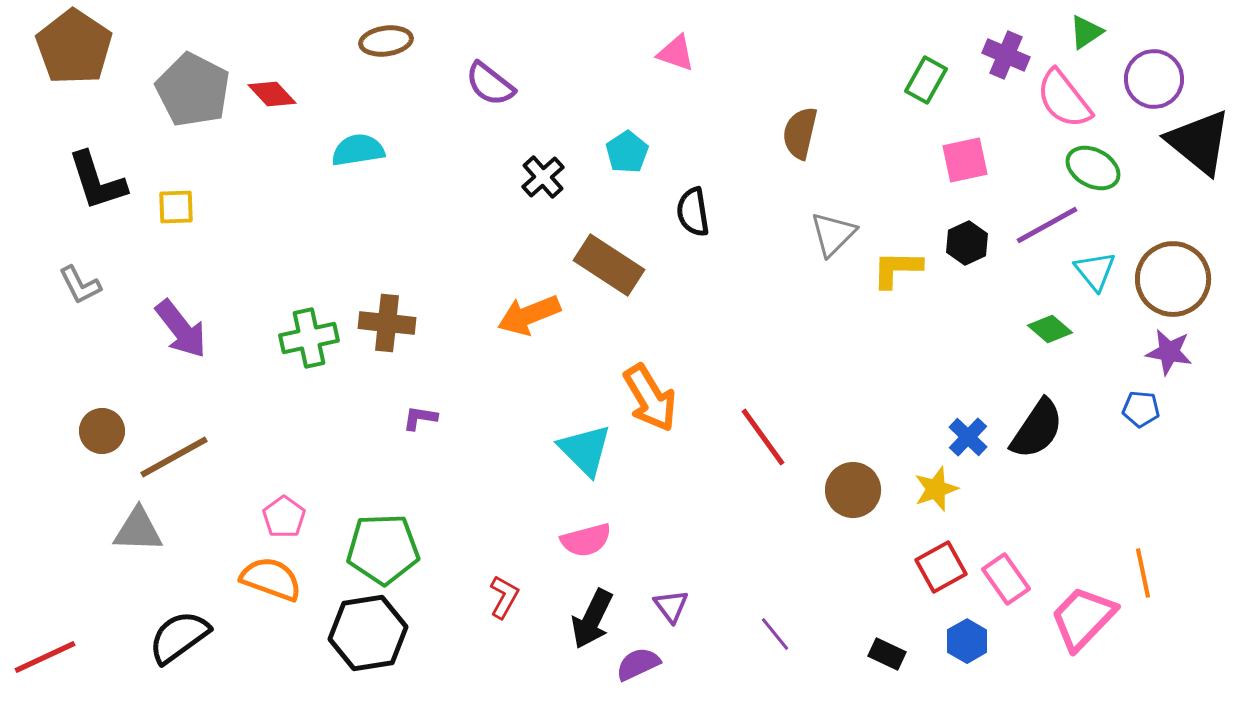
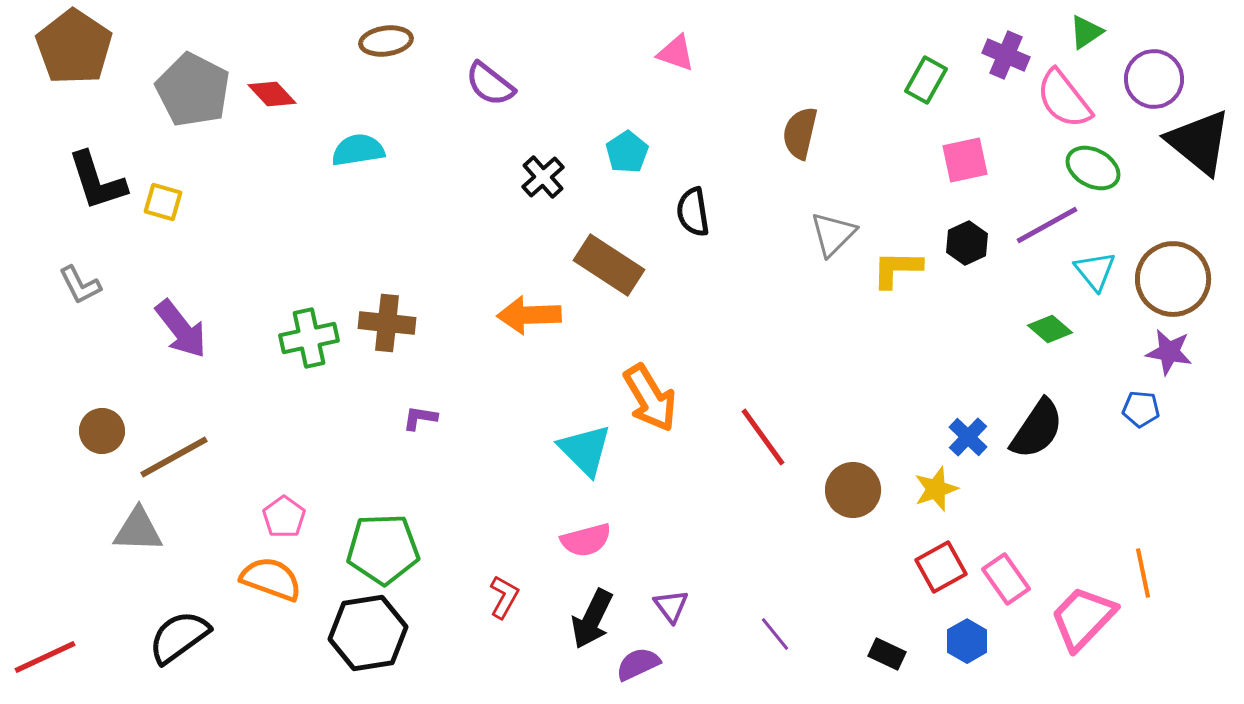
yellow square at (176, 207): moved 13 px left, 5 px up; rotated 18 degrees clockwise
orange arrow at (529, 315): rotated 20 degrees clockwise
